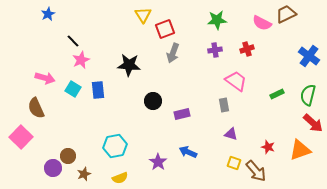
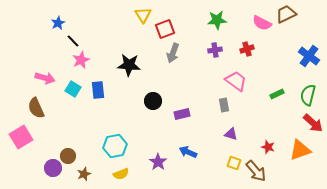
blue star: moved 10 px right, 9 px down
pink square: rotated 15 degrees clockwise
yellow semicircle: moved 1 px right, 4 px up
